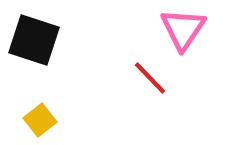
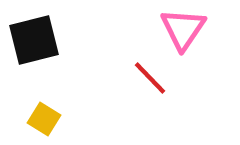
black square: rotated 32 degrees counterclockwise
yellow square: moved 4 px right, 1 px up; rotated 20 degrees counterclockwise
